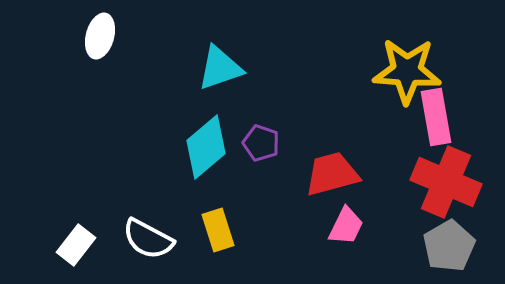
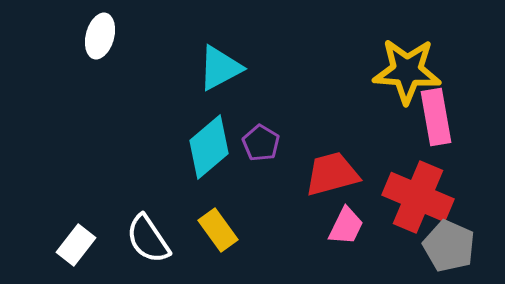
cyan triangle: rotated 9 degrees counterclockwise
purple pentagon: rotated 12 degrees clockwise
cyan diamond: moved 3 px right
red cross: moved 28 px left, 15 px down
yellow rectangle: rotated 18 degrees counterclockwise
white semicircle: rotated 28 degrees clockwise
gray pentagon: rotated 18 degrees counterclockwise
